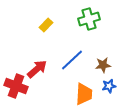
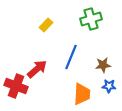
green cross: moved 2 px right
blue line: moved 1 px left, 3 px up; rotated 25 degrees counterclockwise
blue star: rotated 16 degrees clockwise
orange trapezoid: moved 2 px left
